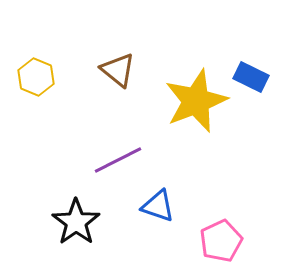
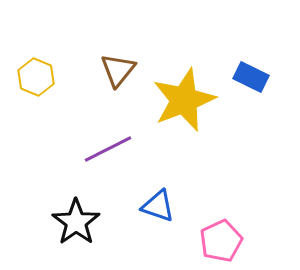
brown triangle: rotated 30 degrees clockwise
yellow star: moved 12 px left, 1 px up
purple line: moved 10 px left, 11 px up
